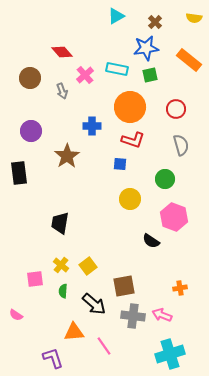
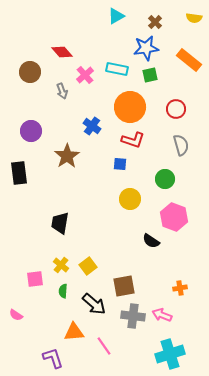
brown circle: moved 6 px up
blue cross: rotated 36 degrees clockwise
